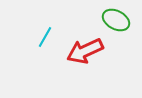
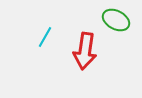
red arrow: rotated 57 degrees counterclockwise
